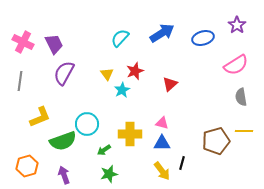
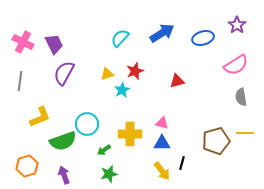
yellow triangle: rotated 48 degrees clockwise
red triangle: moved 7 px right, 3 px up; rotated 28 degrees clockwise
yellow line: moved 1 px right, 2 px down
